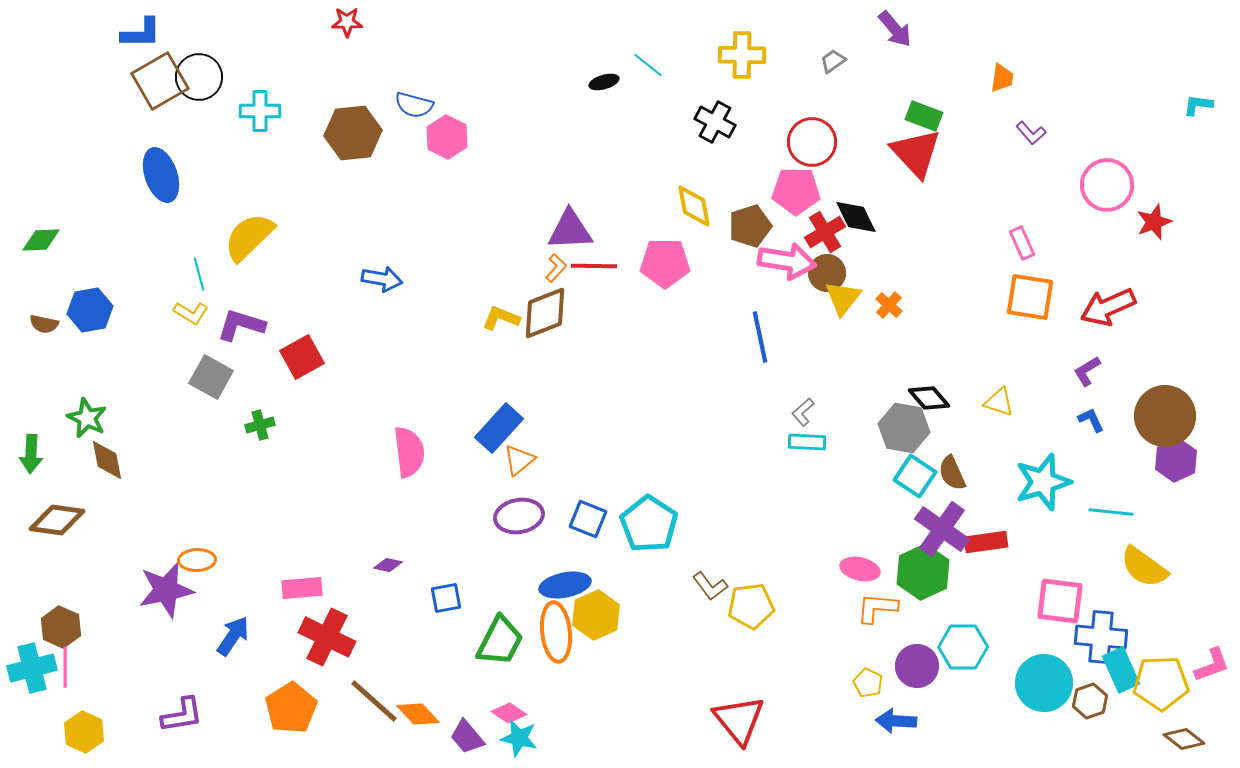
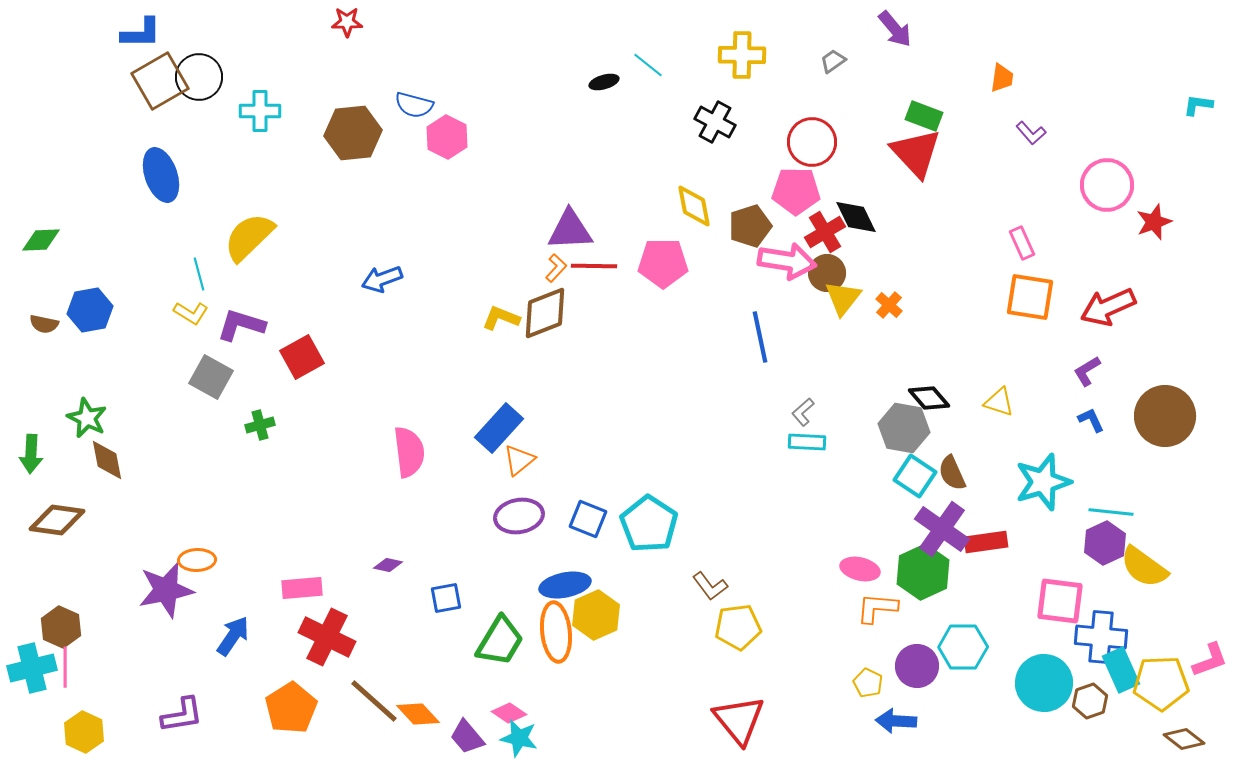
pink pentagon at (665, 263): moved 2 px left
blue arrow at (382, 279): rotated 150 degrees clockwise
purple hexagon at (1176, 460): moved 71 px left, 83 px down
yellow pentagon at (751, 606): moved 13 px left, 21 px down
green trapezoid at (500, 641): rotated 4 degrees clockwise
pink L-shape at (1212, 665): moved 2 px left, 5 px up
